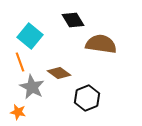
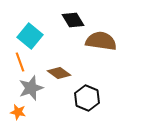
brown semicircle: moved 3 px up
gray star: moved 1 px left, 1 px down; rotated 25 degrees clockwise
black hexagon: rotated 15 degrees counterclockwise
